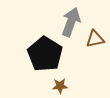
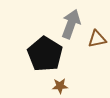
gray arrow: moved 2 px down
brown triangle: moved 2 px right
